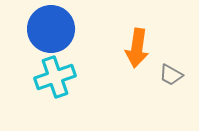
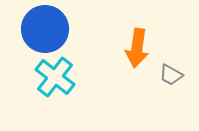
blue circle: moved 6 px left
cyan cross: rotated 33 degrees counterclockwise
